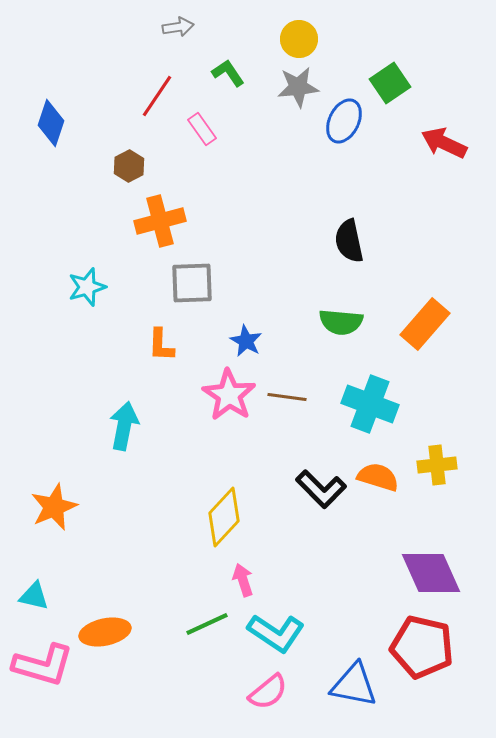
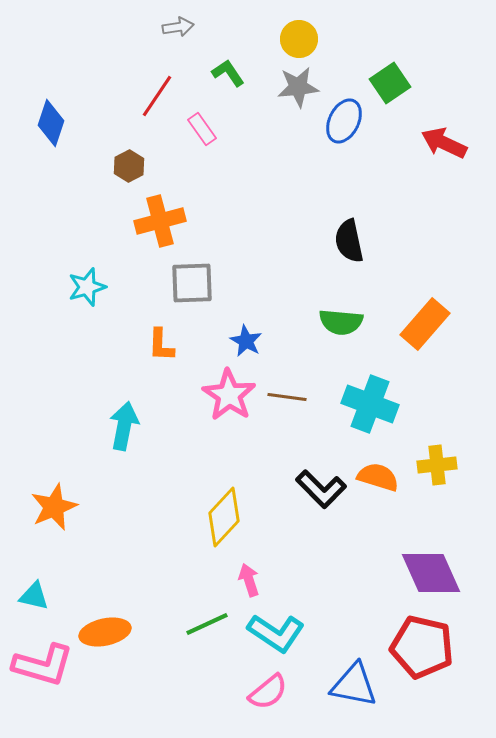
pink arrow: moved 6 px right
